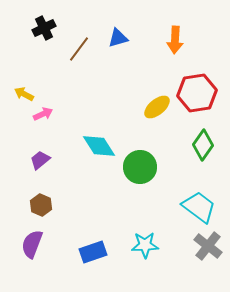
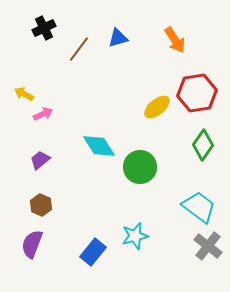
orange arrow: rotated 36 degrees counterclockwise
cyan star: moved 10 px left, 9 px up; rotated 12 degrees counterclockwise
blue rectangle: rotated 32 degrees counterclockwise
